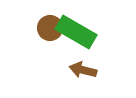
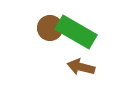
brown arrow: moved 2 px left, 3 px up
